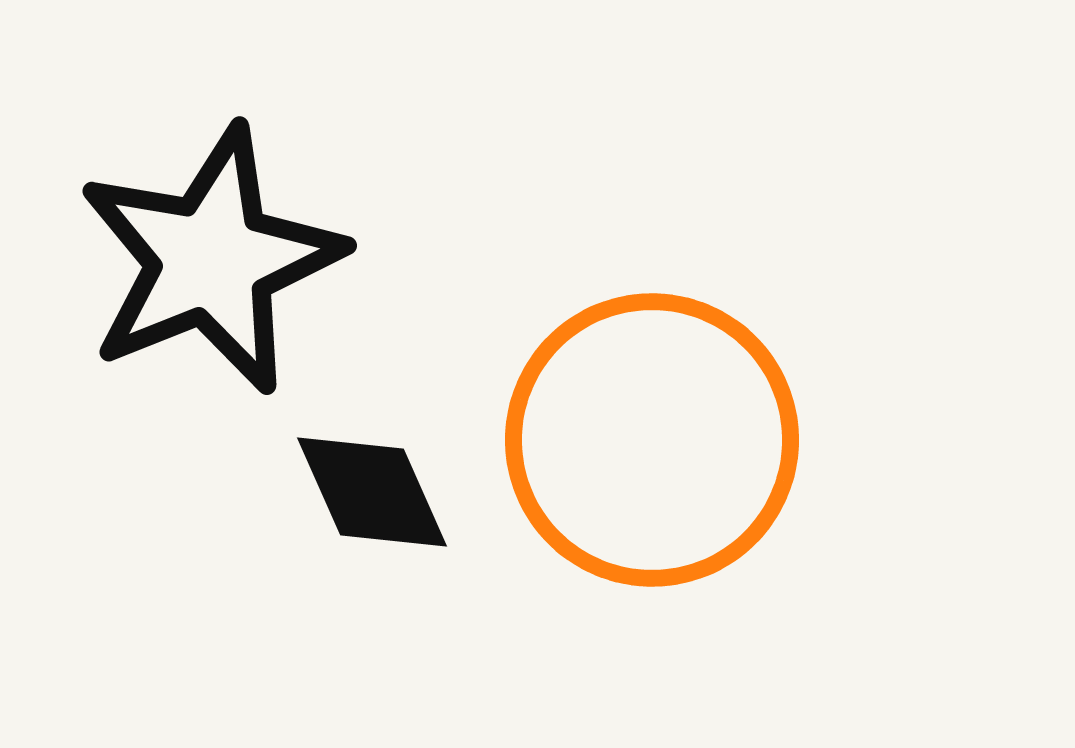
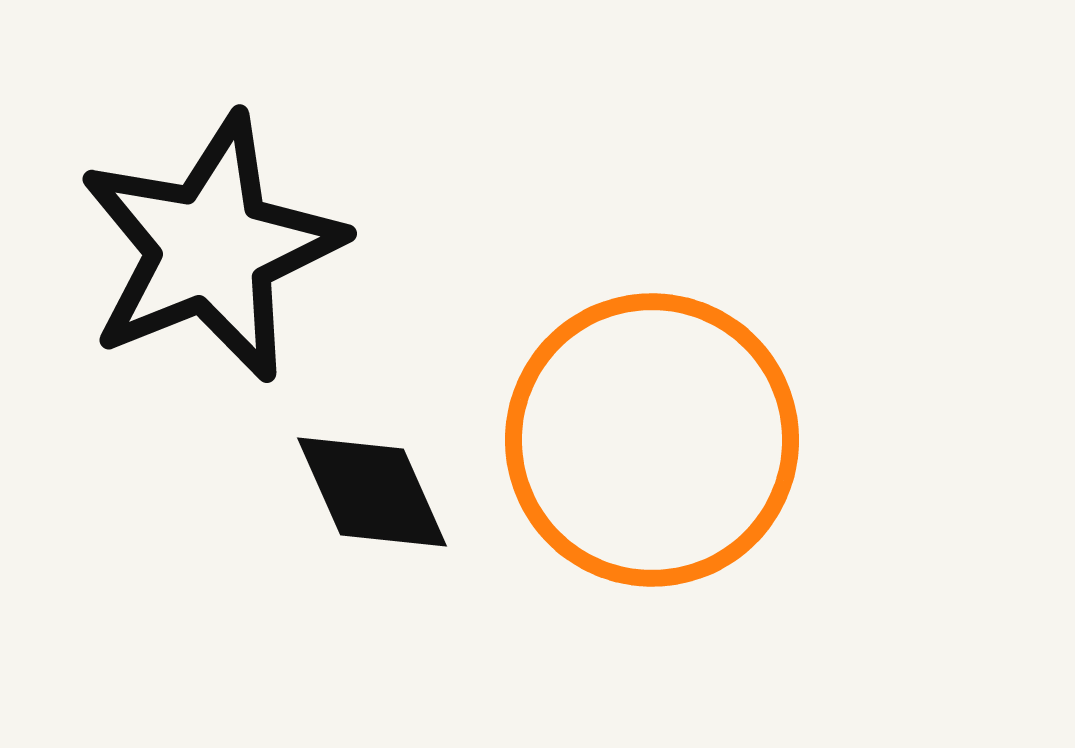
black star: moved 12 px up
